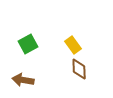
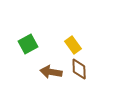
brown arrow: moved 28 px right, 8 px up
